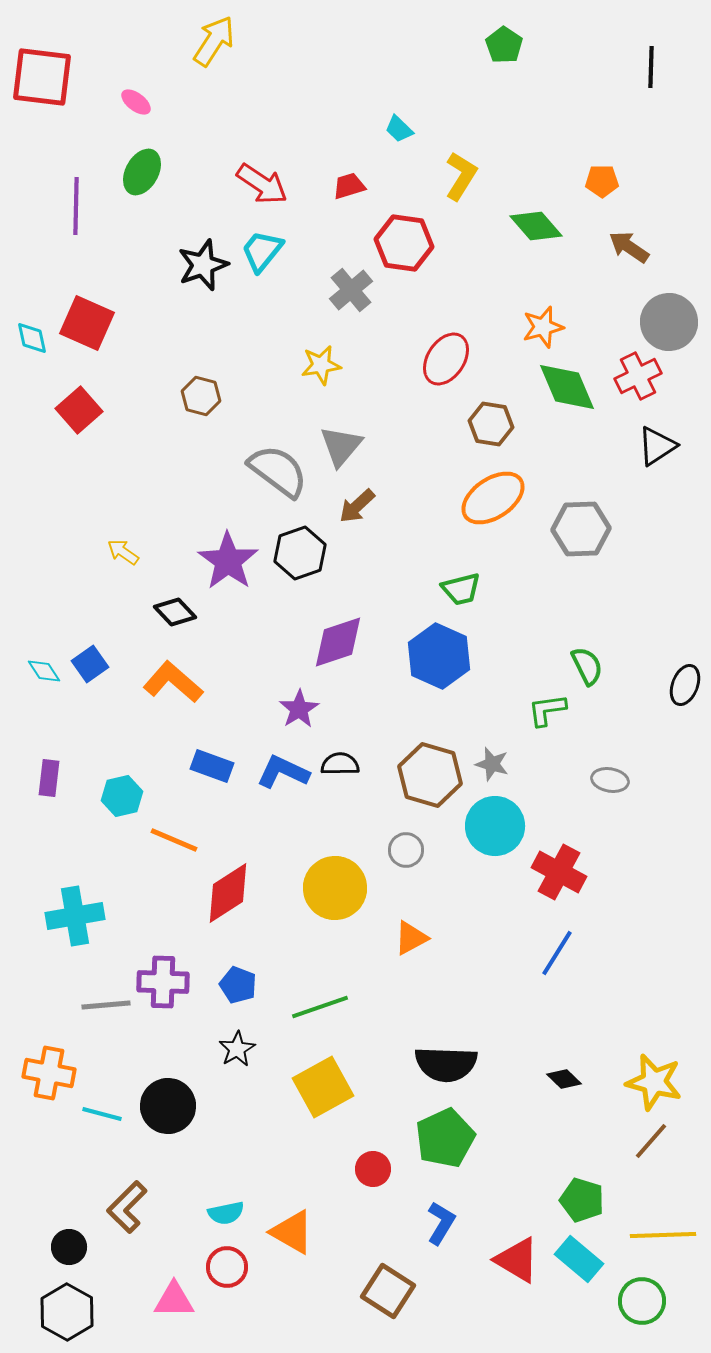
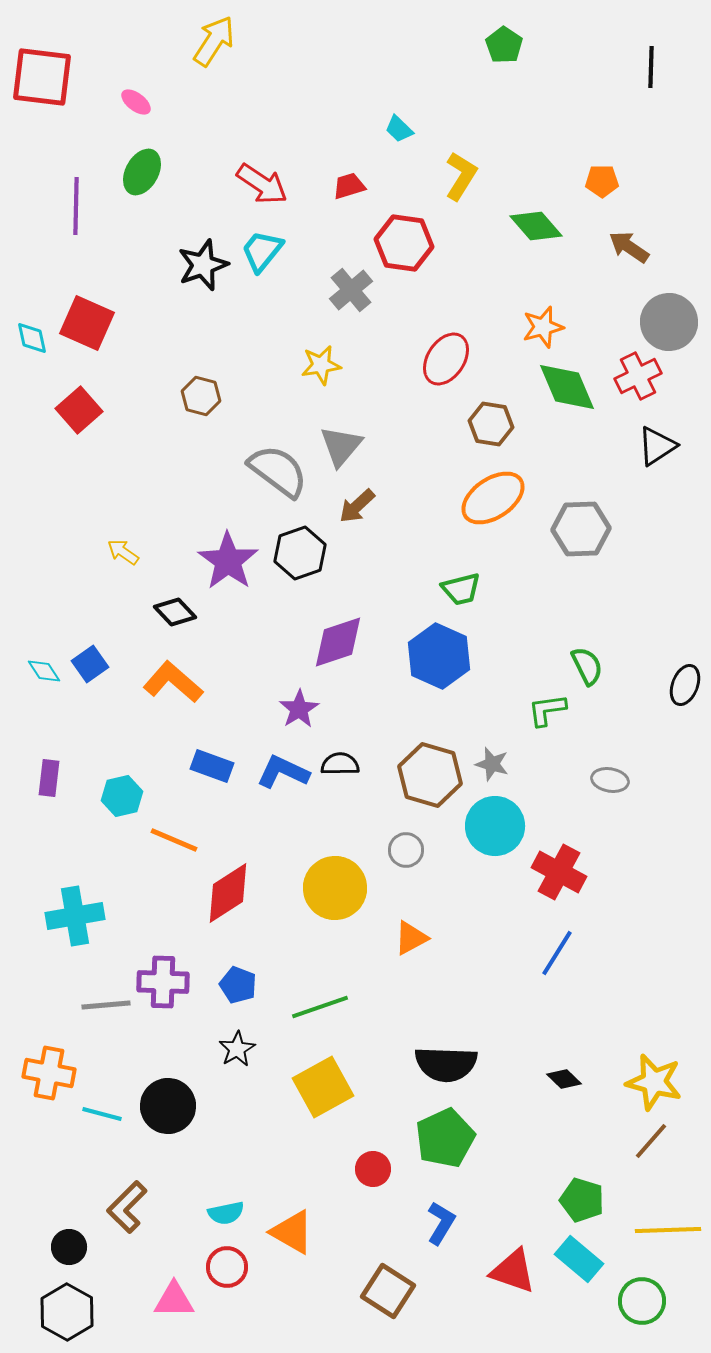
yellow line at (663, 1235): moved 5 px right, 5 px up
red triangle at (517, 1260): moved 4 px left, 11 px down; rotated 12 degrees counterclockwise
